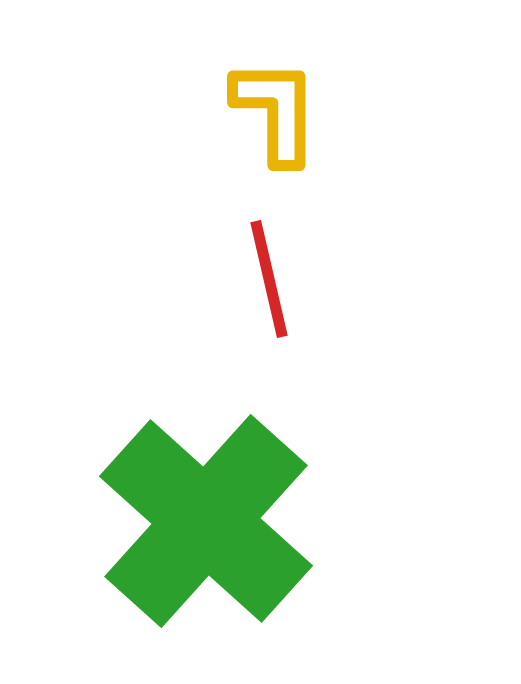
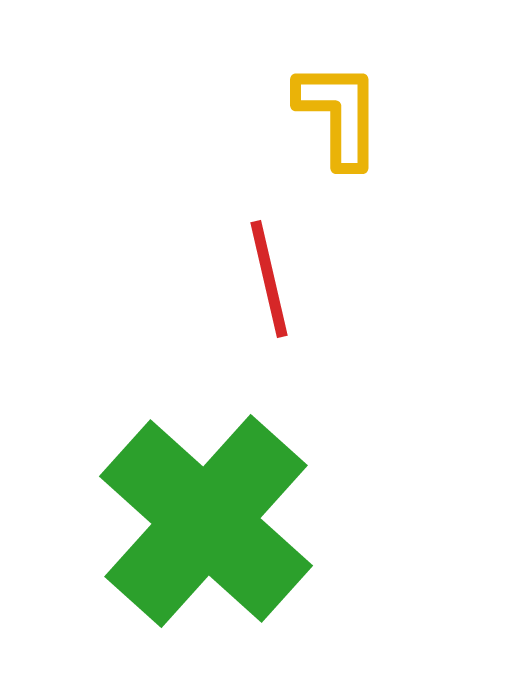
yellow L-shape: moved 63 px right, 3 px down
